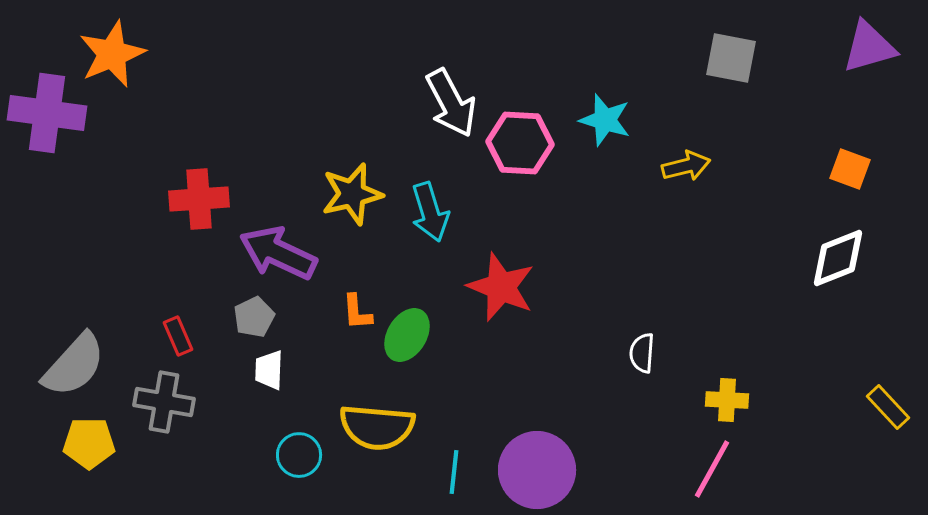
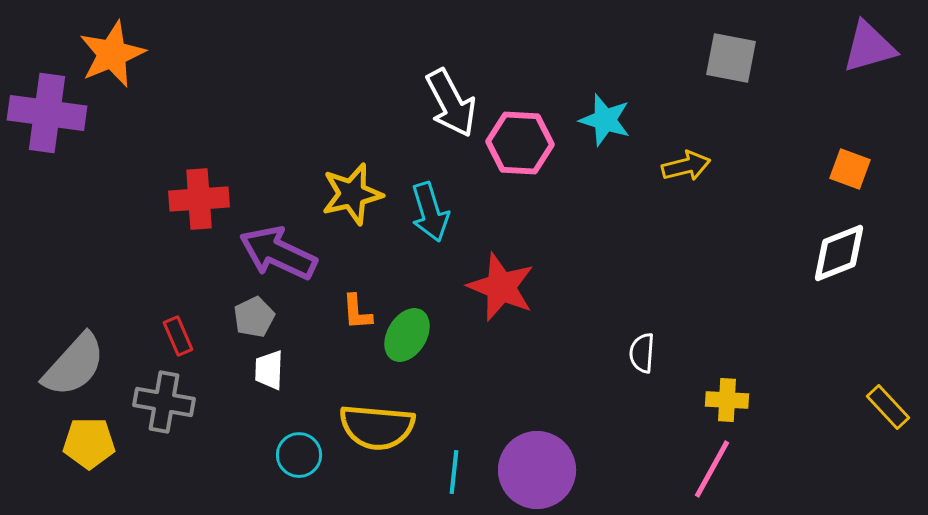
white diamond: moved 1 px right, 5 px up
